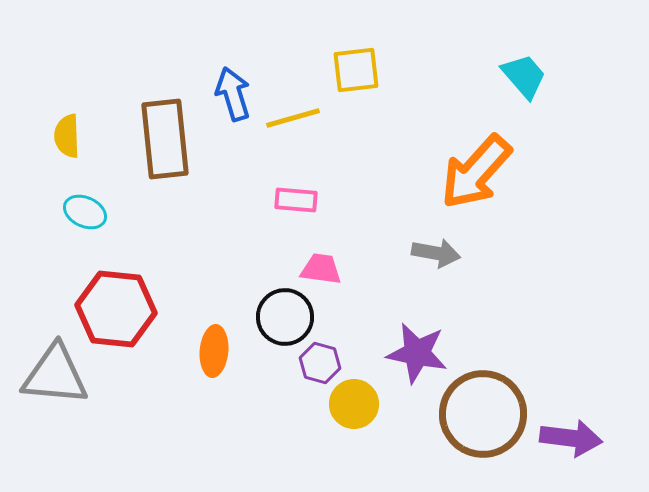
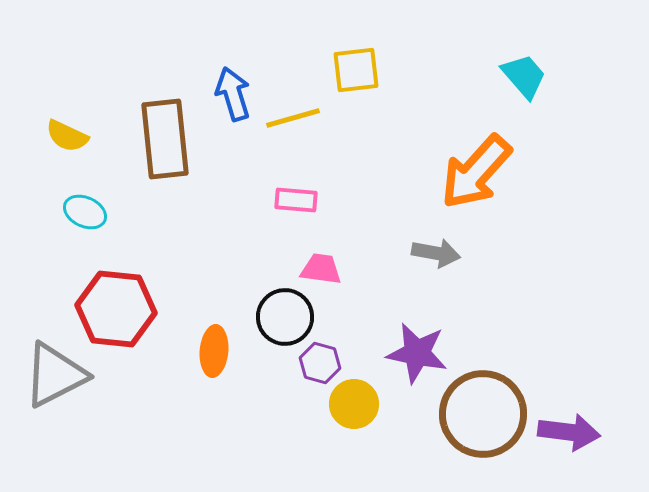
yellow semicircle: rotated 63 degrees counterclockwise
gray triangle: rotated 32 degrees counterclockwise
purple arrow: moved 2 px left, 6 px up
